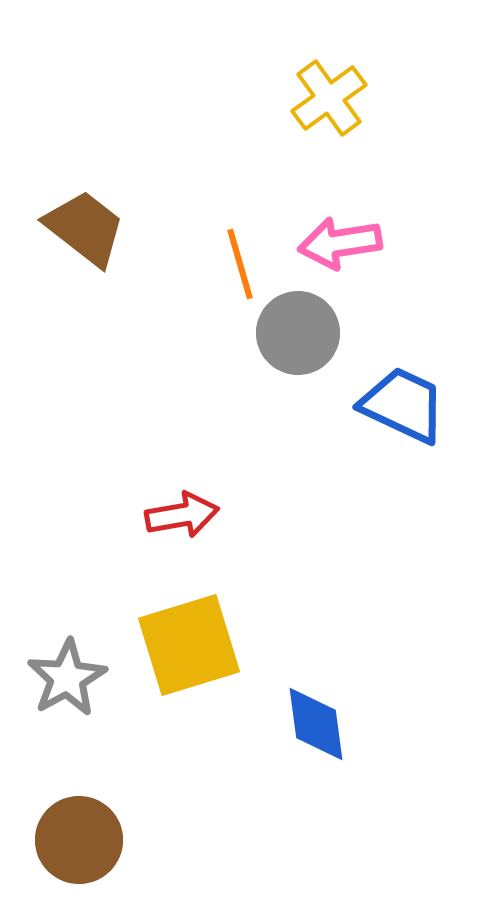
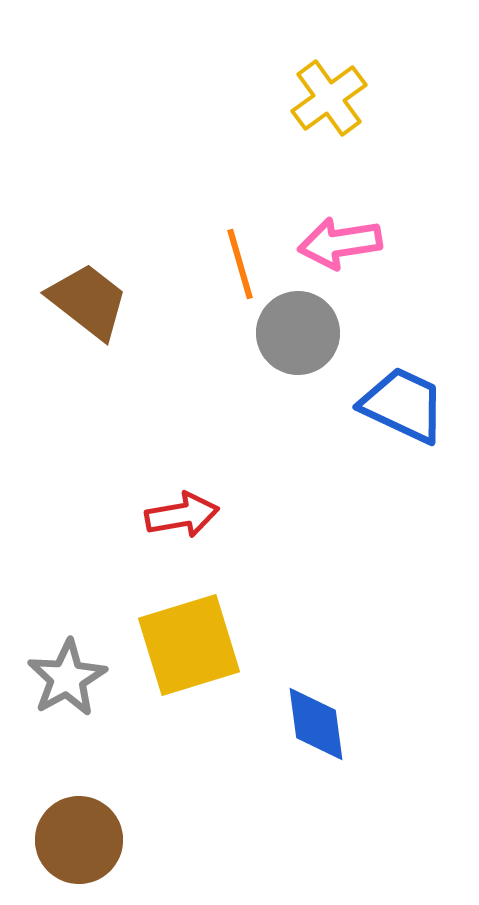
brown trapezoid: moved 3 px right, 73 px down
